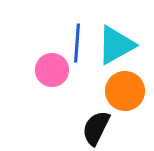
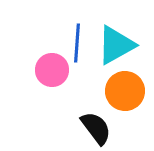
black semicircle: rotated 117 degrees clockwise
